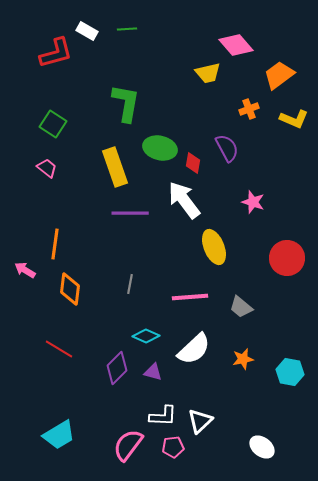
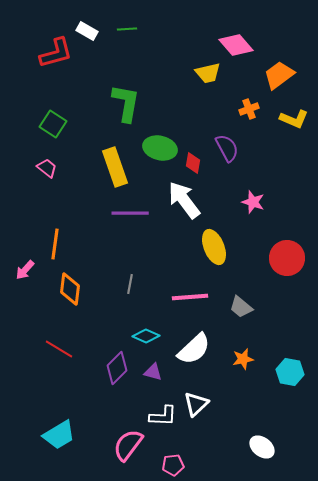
pink arrow: rotated 80 degrees counterclockwise
white triangle: moved 4 px left, 17 px up
pink pentagon: moved 18 px down
